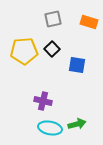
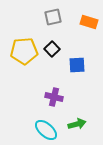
gray square: moved 2 px up
blue square: rotated 12 degrees counterclockwise
purple cross: moved 11 px right, 4 px up
cyan ellipse: moved 4 px left, 2 px down; rotated 30 degrees clockwise
